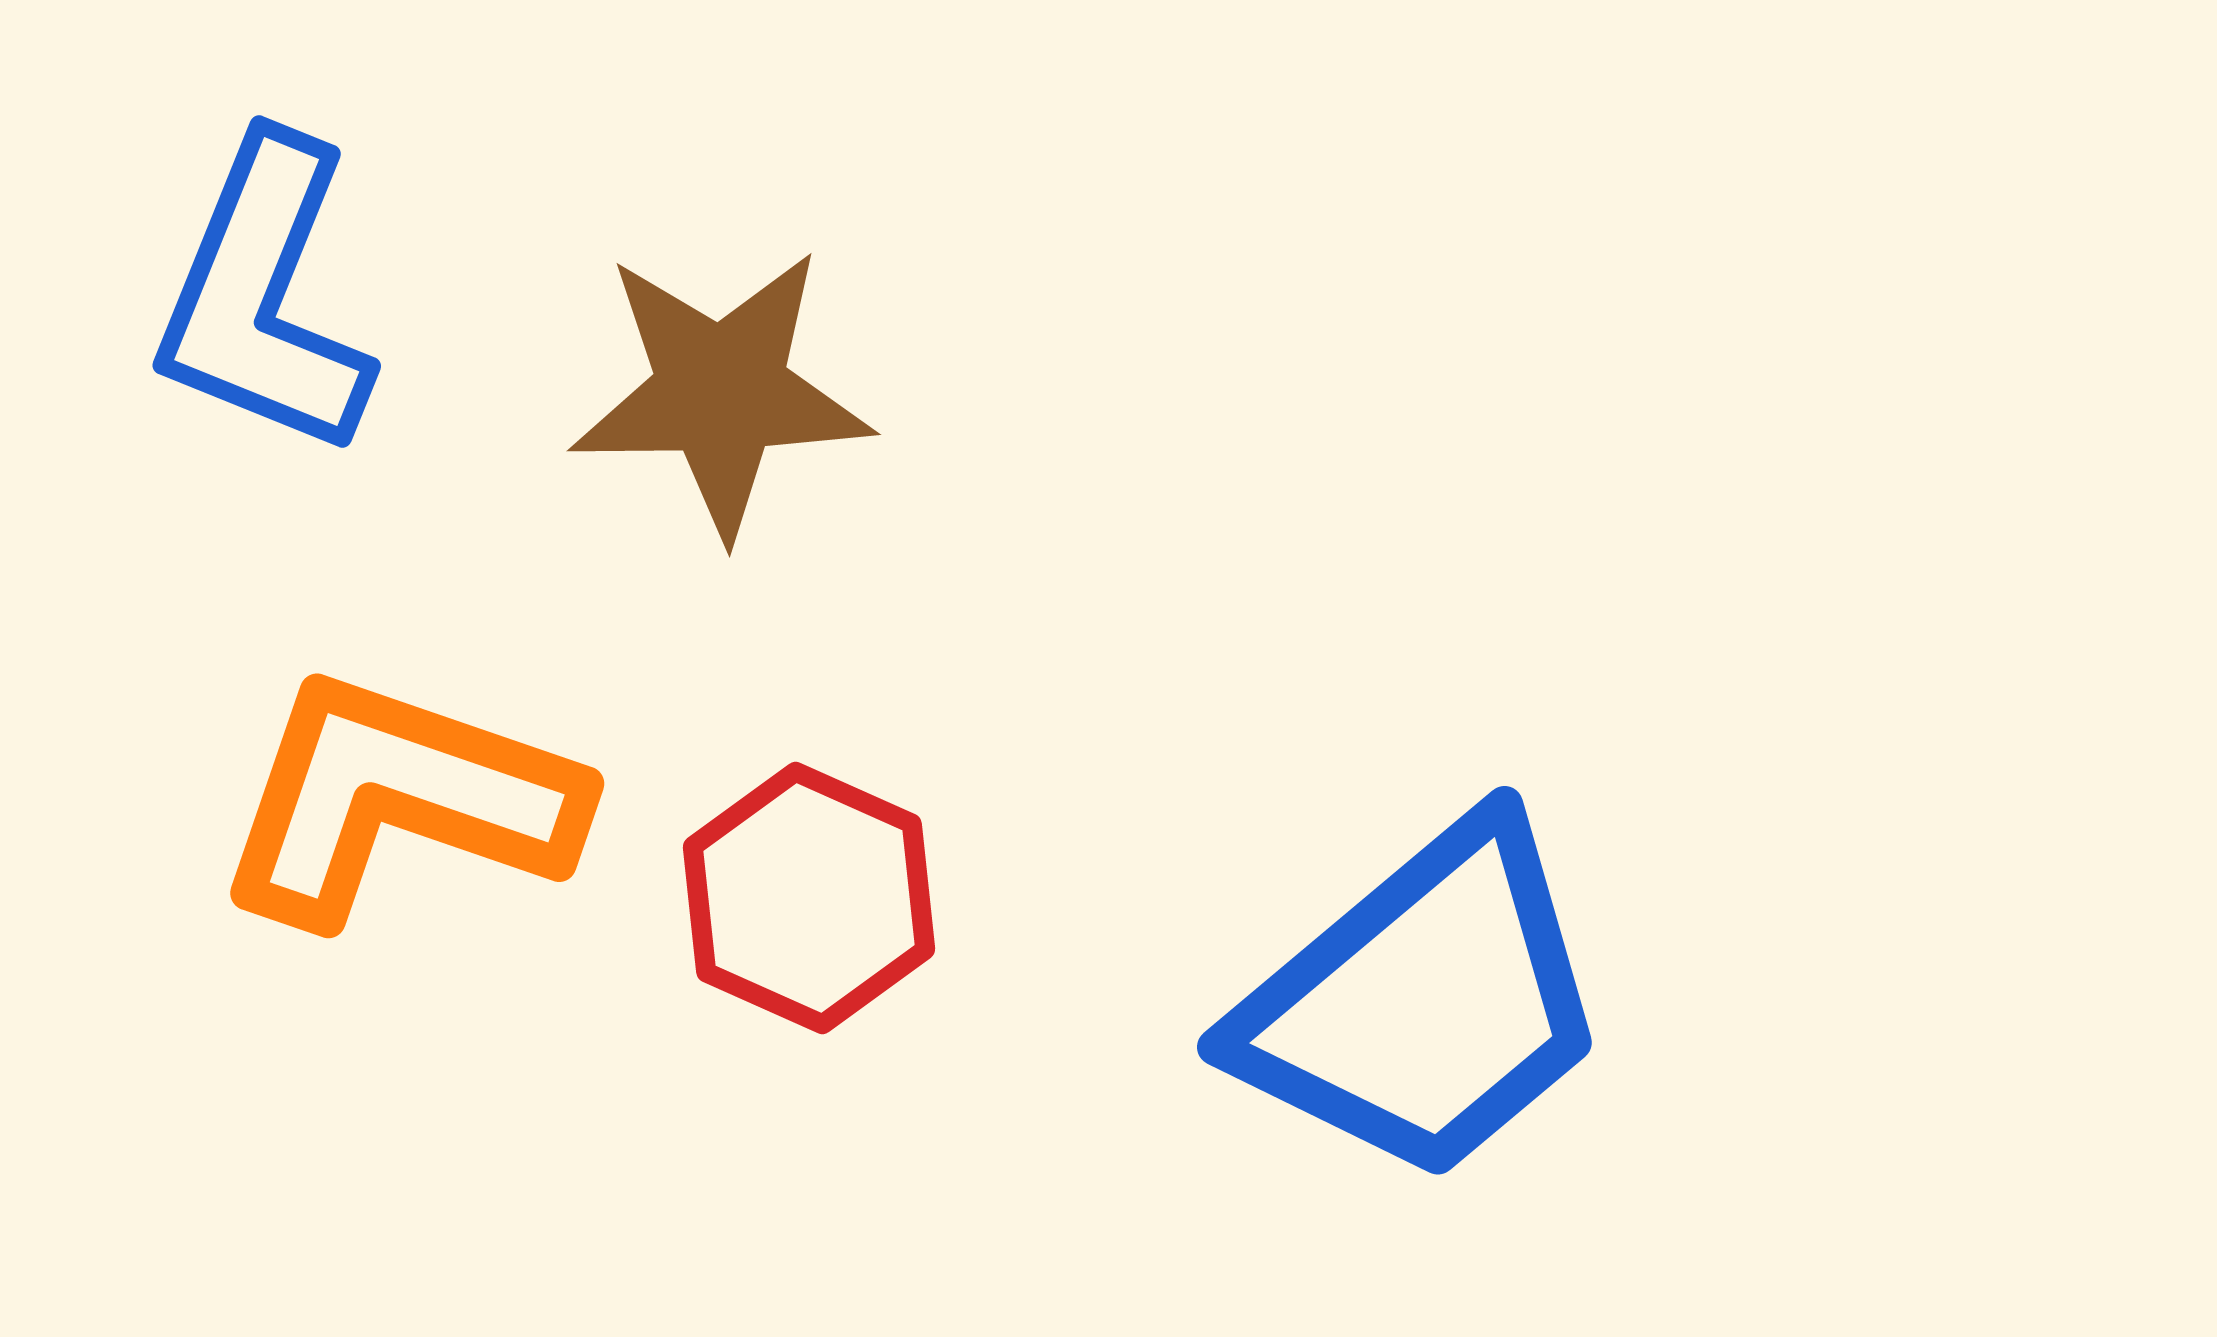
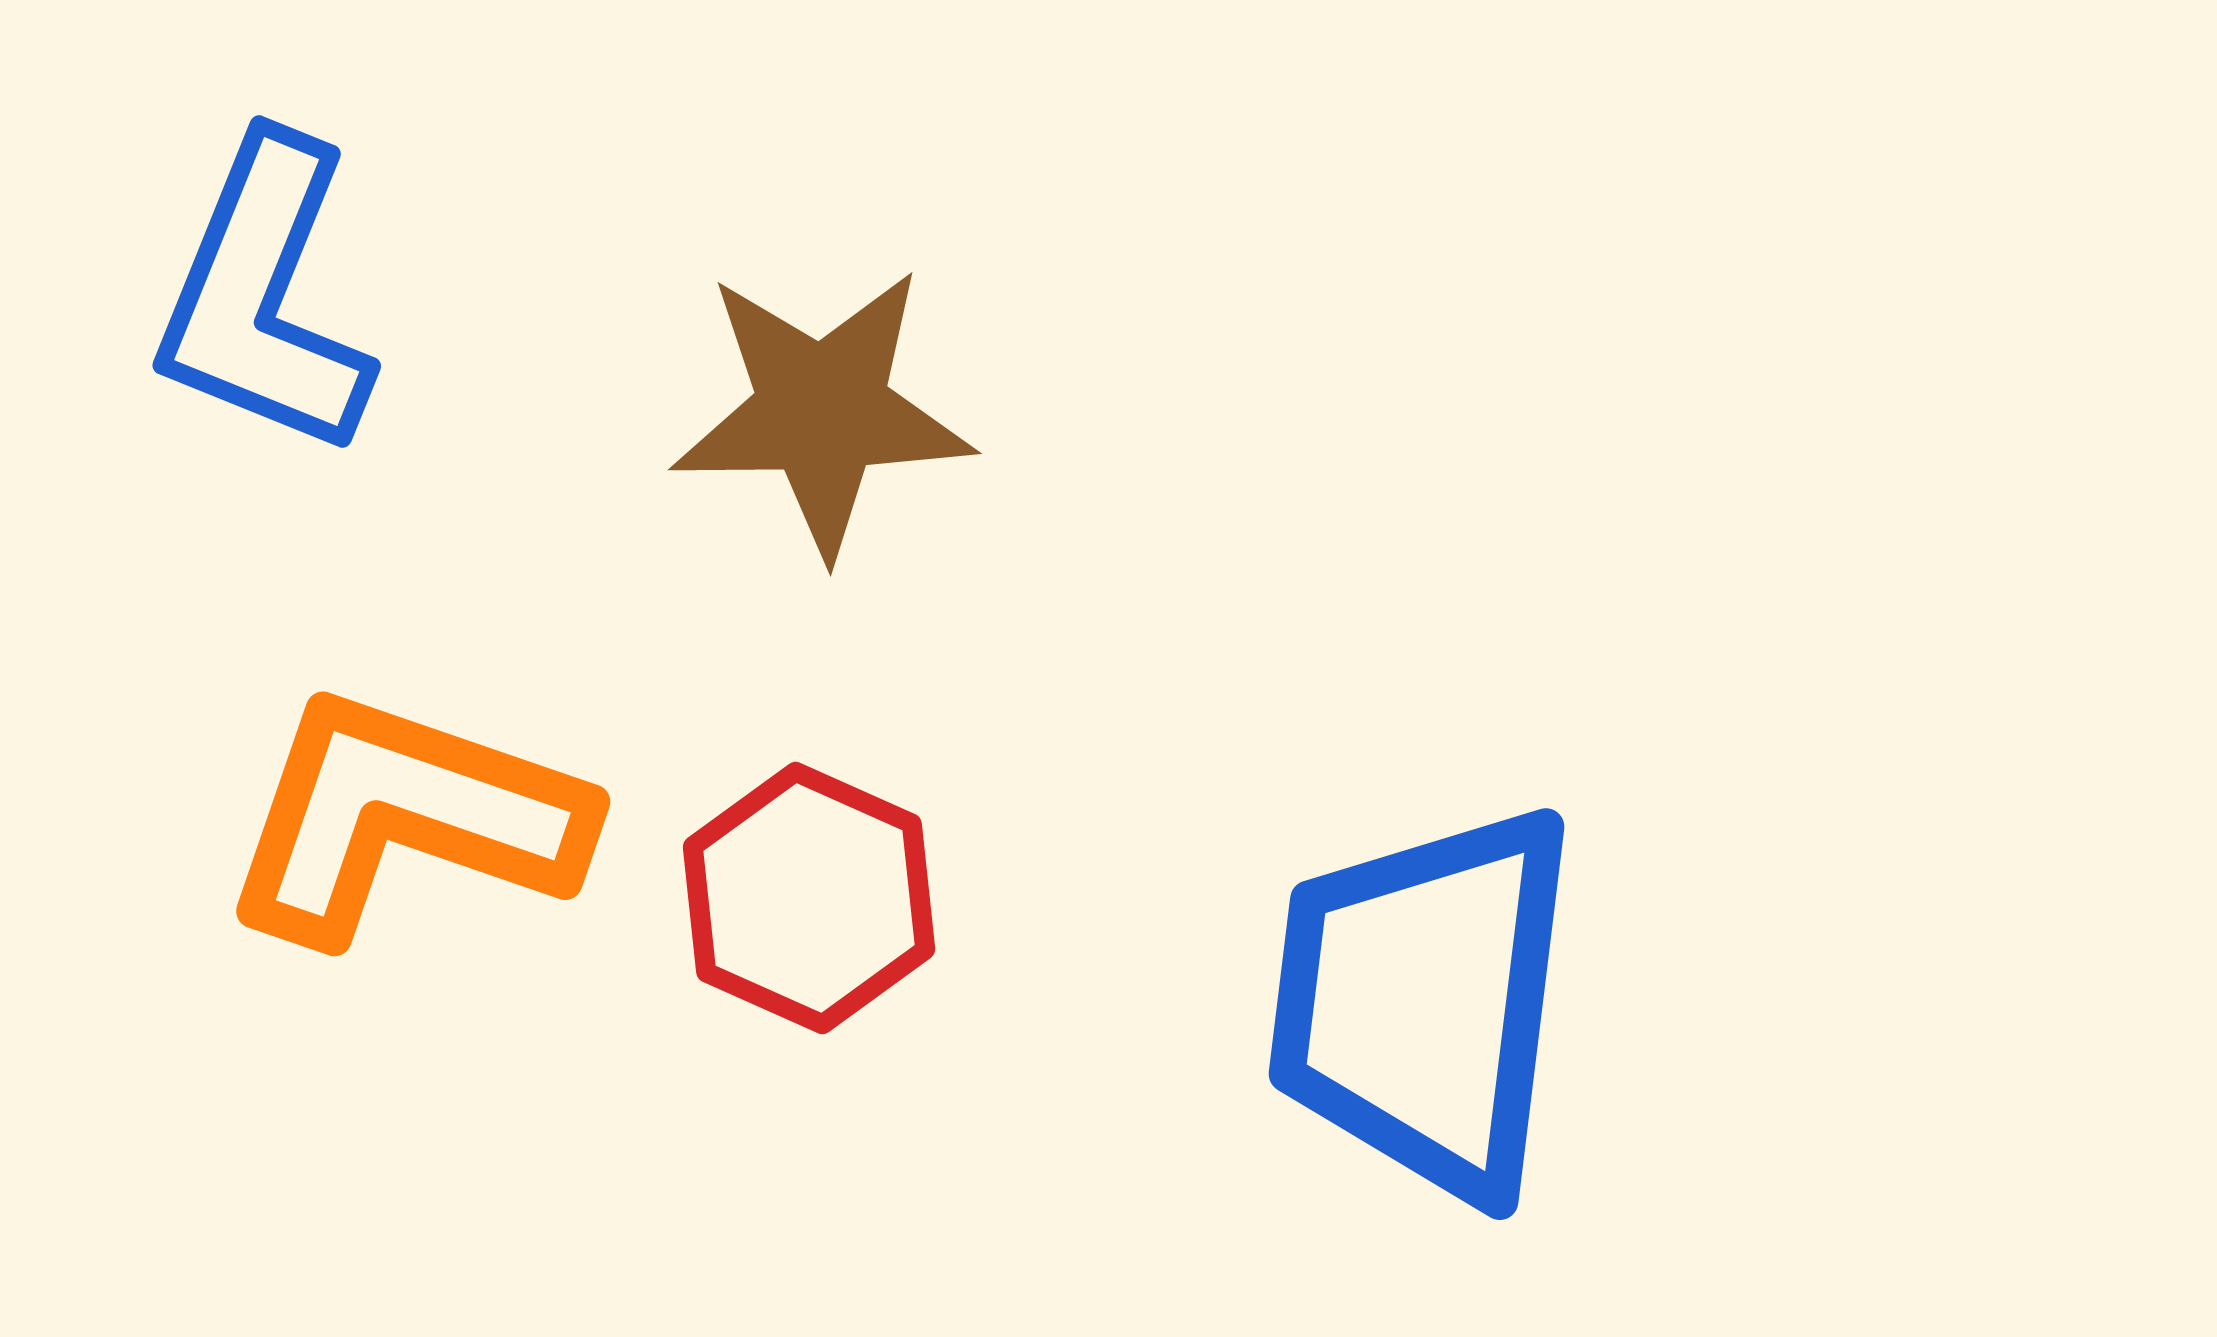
brown star: moved 101 px right, 19 px down
orange L-shape: moved 6 px right, 18 px down
blue trapezoid: rotated 137 degrees clockwise
